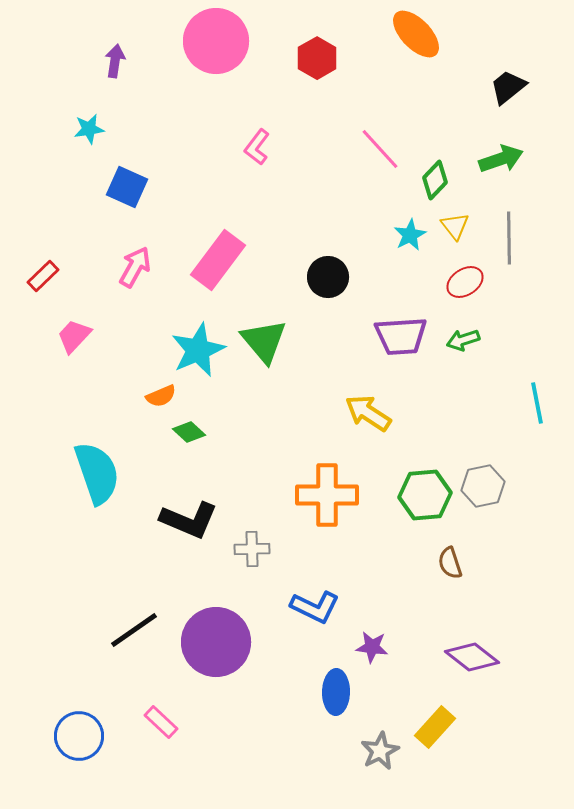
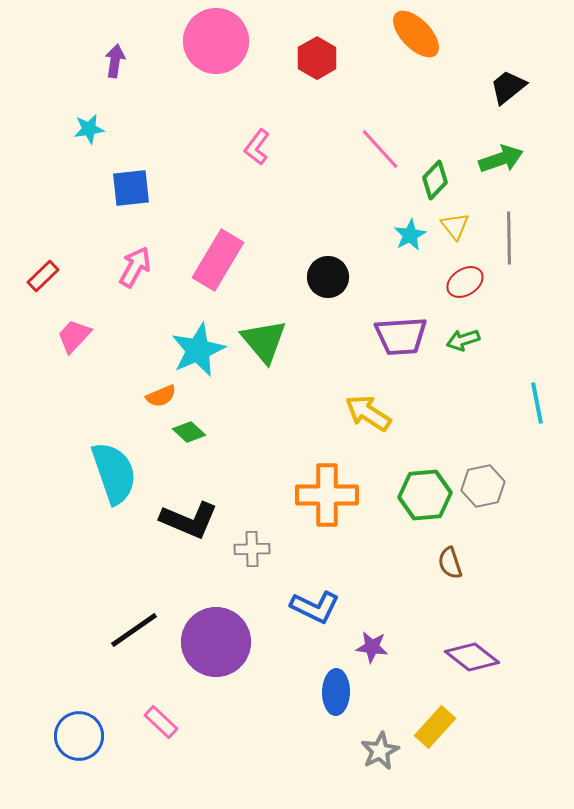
blue square at (127, 187): moved 4 px right, 1 px down; rotated 30 degrees counterclockwise
pink rectangle at (218, 260): rotated 6 degrees counterclockwise
cyan semicircle at (97, 473): moved 17 px right
